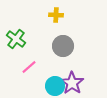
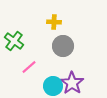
yellow cross: moved 2 px left, 7 px down
green cross: moved 2 px left, 2 px down
cyan circle: moved 2 px left
